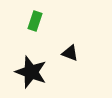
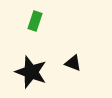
black triangle: moved 3 px right, 10 px down
